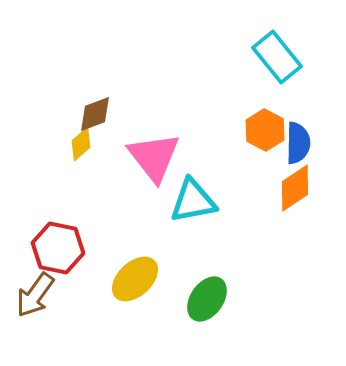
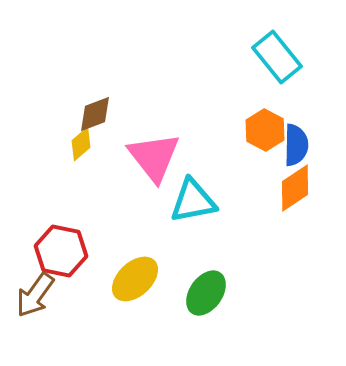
blue semicircle: moved 2 px left, 2 px down
red hexagon: moved 3 px right, 3 px down
green ellipse: moved 1 px left, 6 px up
